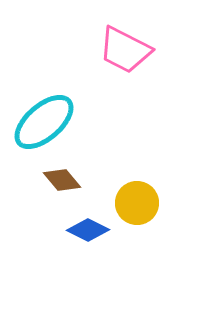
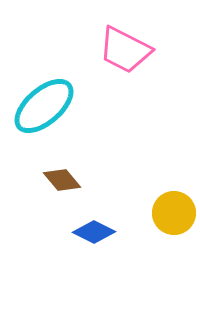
cyan ellipse: moved 16 px up
yellow circle: moved 37 px right, 10 px down
blue diamond: moved 6 px right, 2 px down
